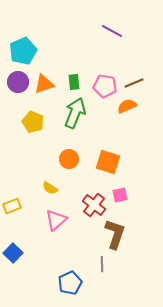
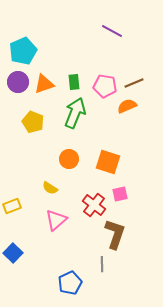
pink square: moved 1 px up
